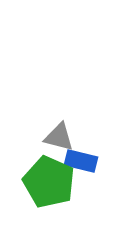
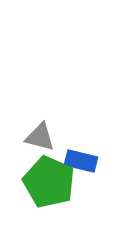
gray triangle: moved 19 px left
